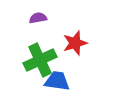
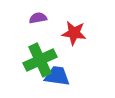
red star: moved 1 px left, 10 px up; rotated 25 degrees clockwise
blue trapezoid: moved 5 px up
